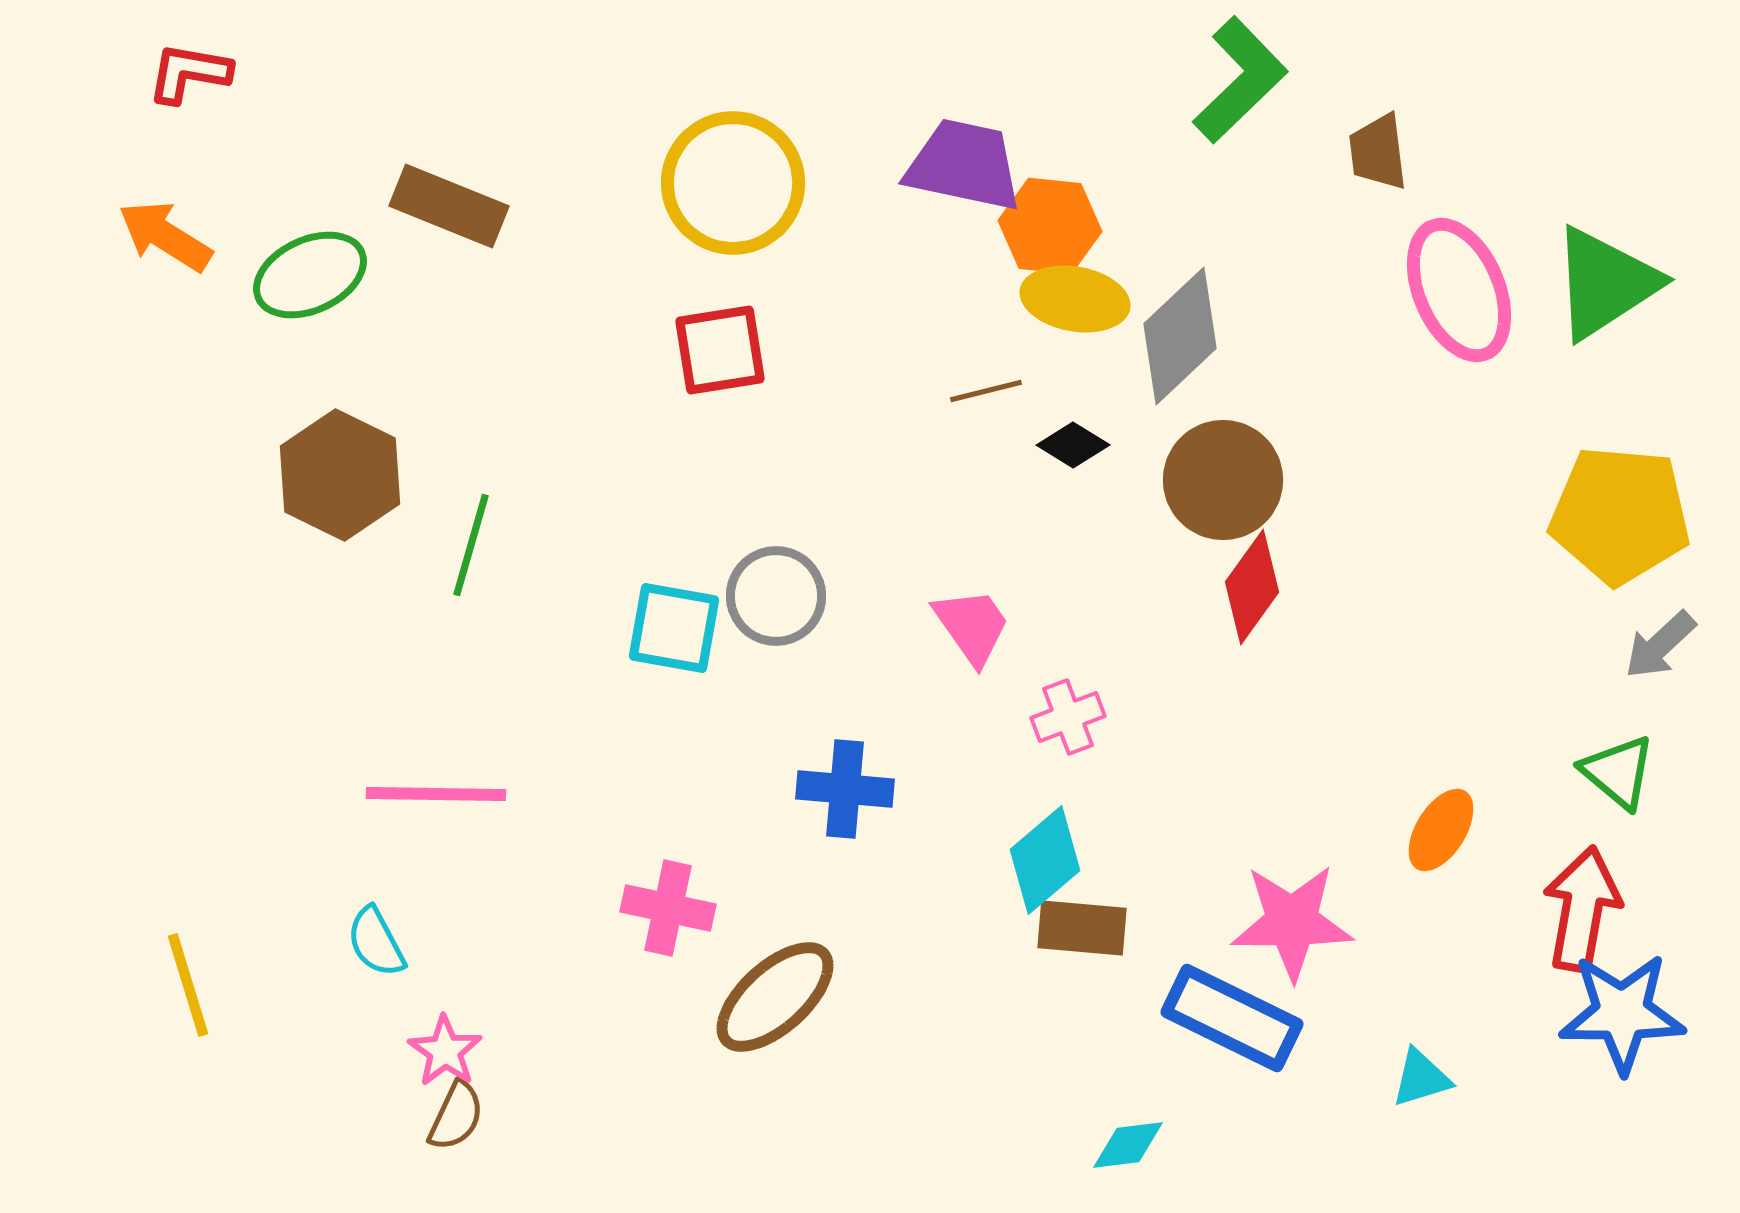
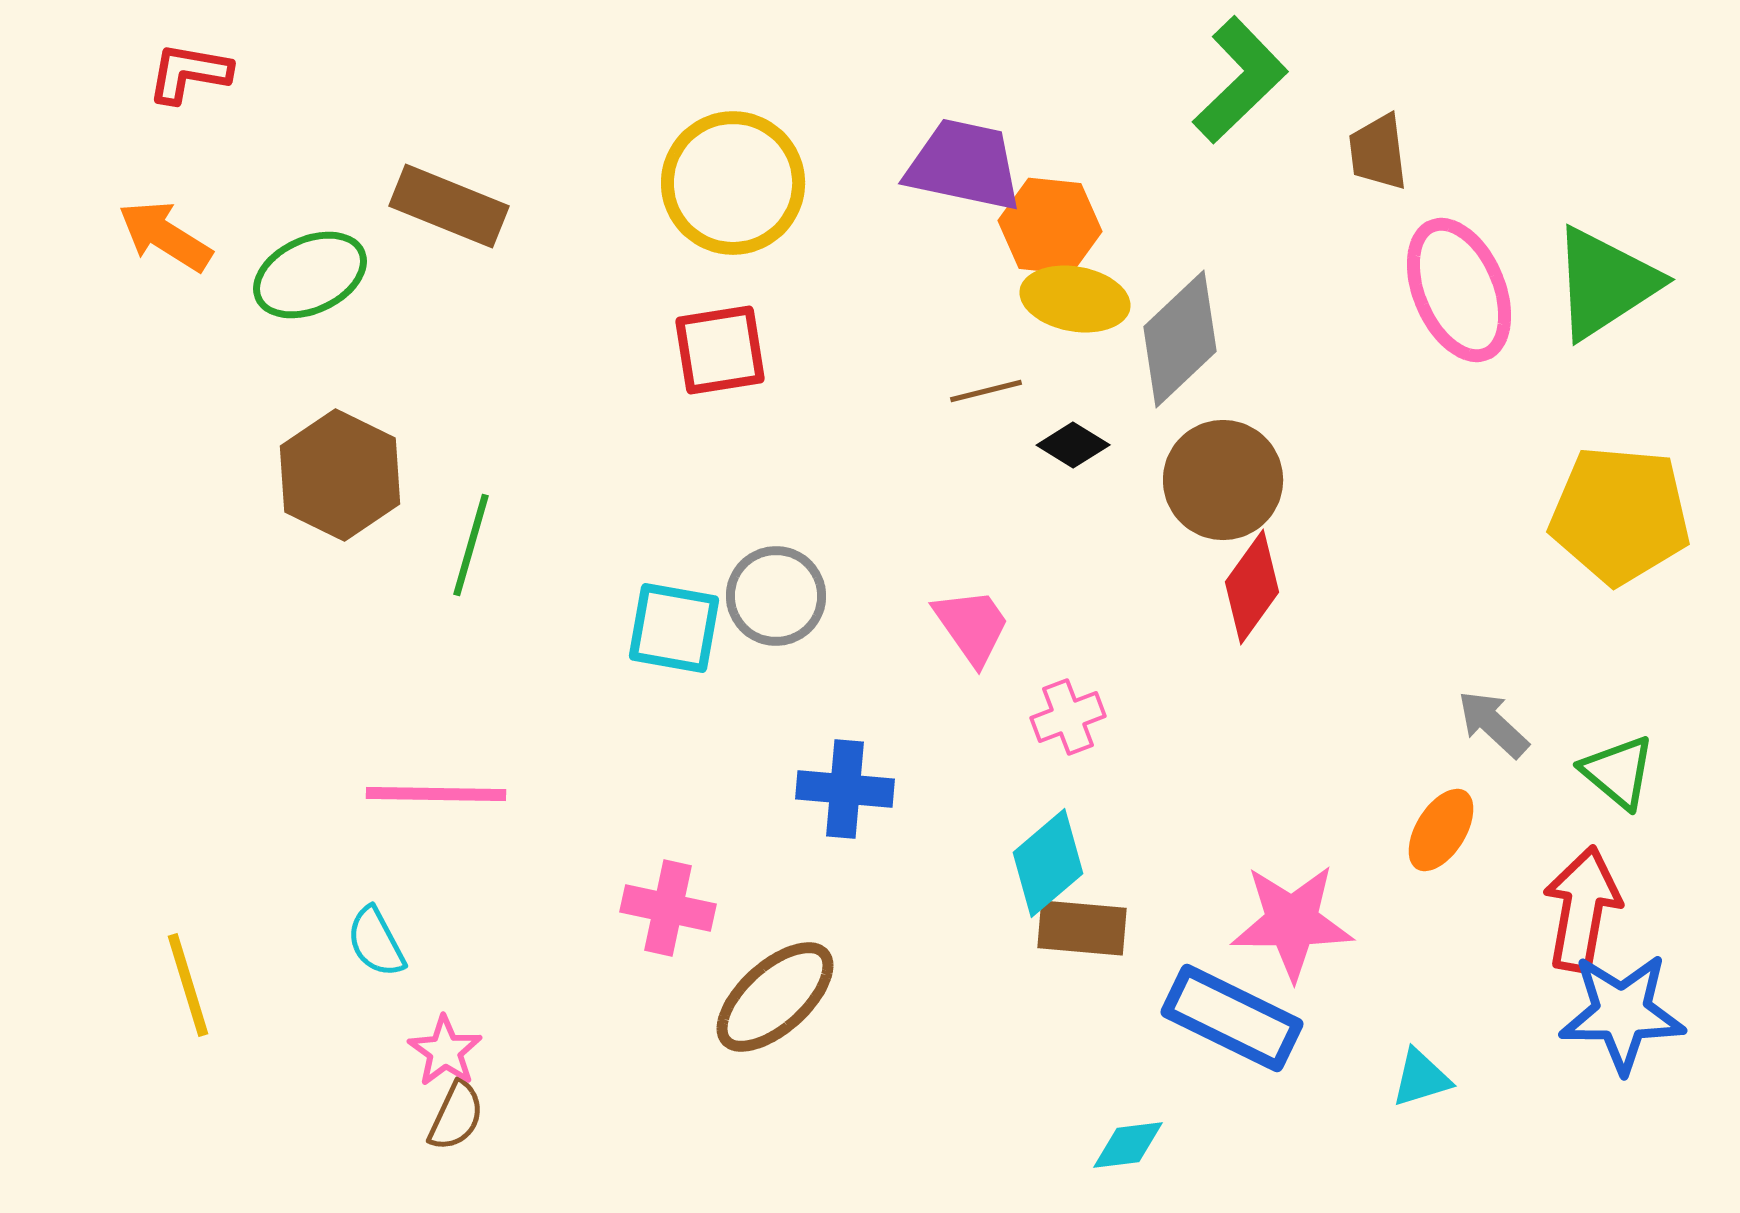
gray diamond at (1180, 336): moved 3 px down
gray arrow at (1660, 645): moved 167 px left, 79 px down; rotated 86 degrees clockwise
cyan diamond at (1045, 860): moved 3 px right, 3 px down
